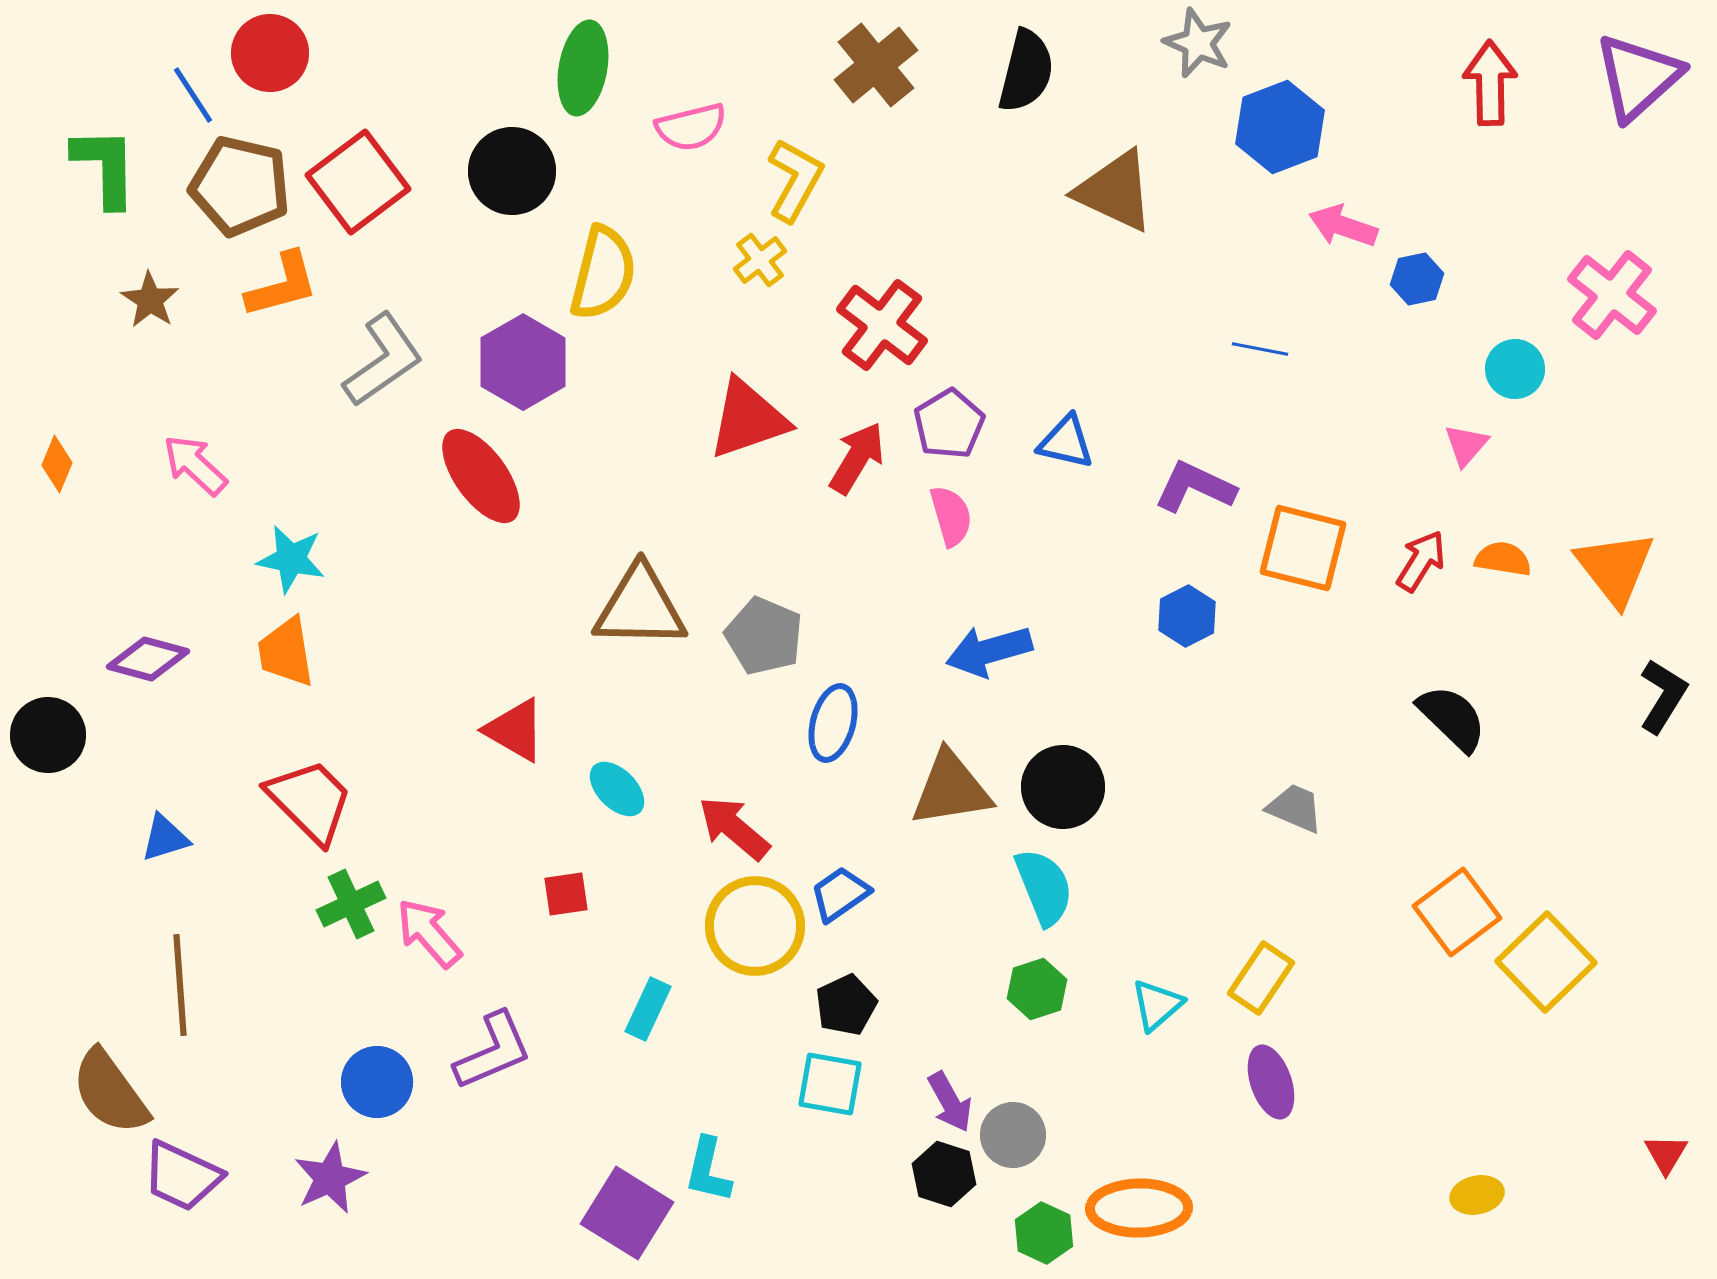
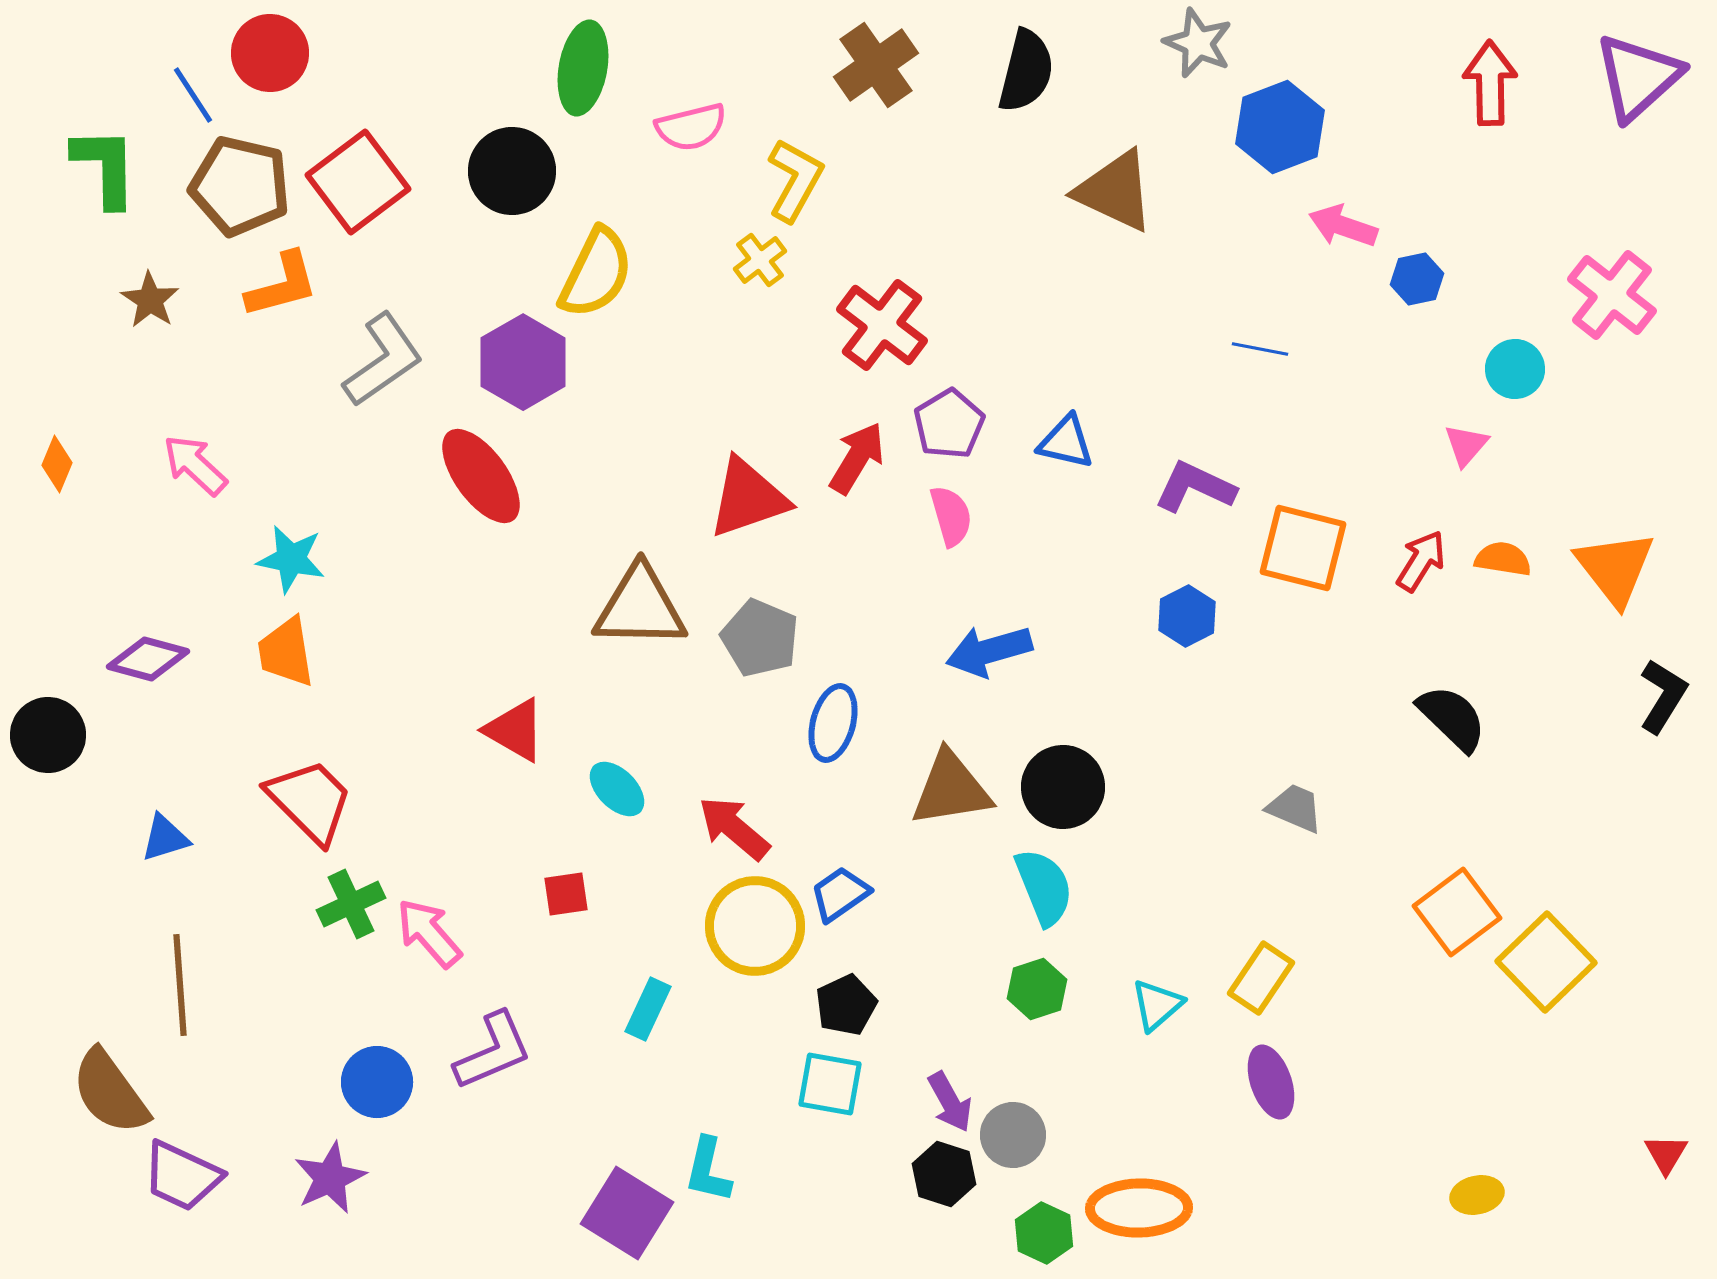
brown cross at (876, 65): rotated 4 degrees clockwise
yellow semicircle at (603, 273): moved 7 px left; rotated 12 degrees clockwise
red triangle at (748, 419): moved 79 px down
gray pentagon at (764, 636): moved 4 px left, 2 px down
